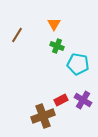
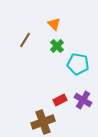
orange triangle: rotated 16 degrees counterclockwise
brown line: moved 8 px right, 5 px down
green cross: rotated 24 degrees clockwise
red rectangle: moved 1 px left
brown cross: moved 6 px down
